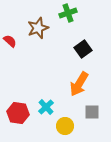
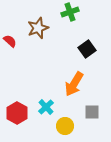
green cross: moved 2 px right, 1 px up
black square: moved 4 px right
orange arrow: moved 5 px left
red hexagon: moved 1 px left; rotated 20 degrees clockwise
